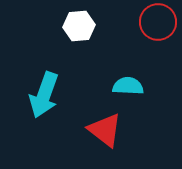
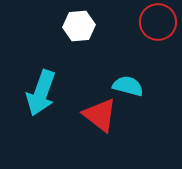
cyan semicircle: rotated 12 degrees clockwise
cyan arrow: moved 3 px left, 2 px up
red triangle: moved 5 px left, 15 px up
